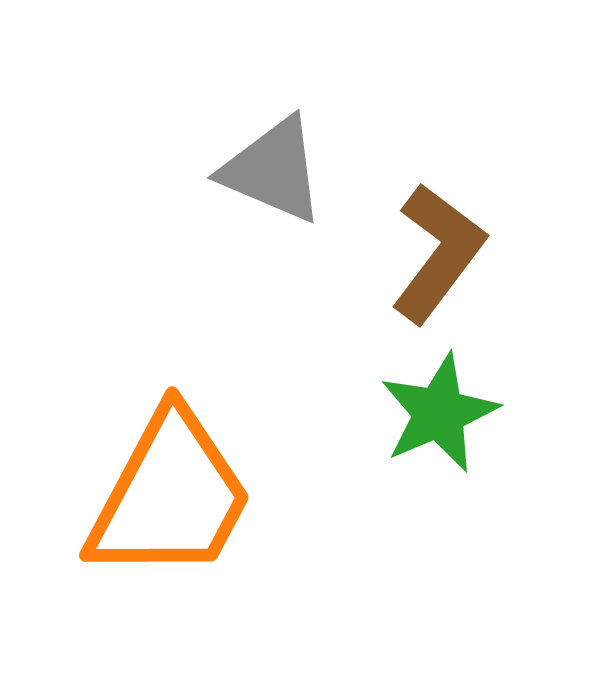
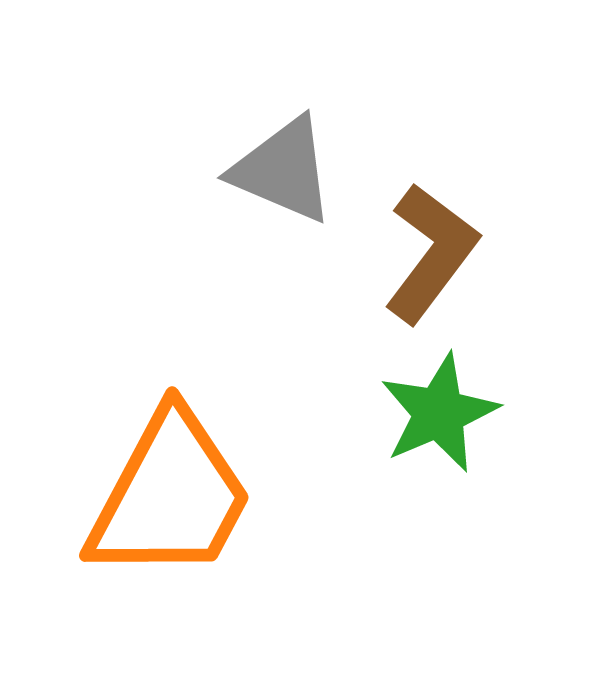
gray triangle: moved 10 px right
brown L-shape: moved 7 px left
